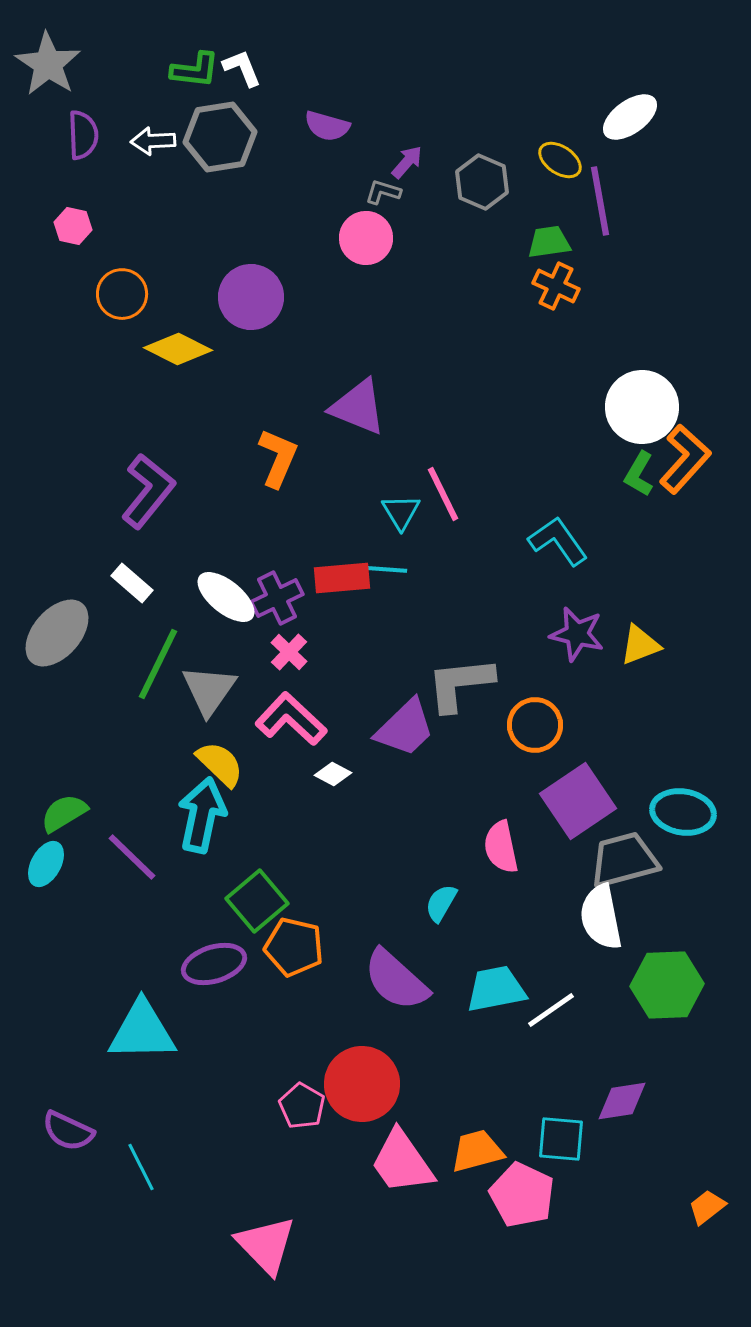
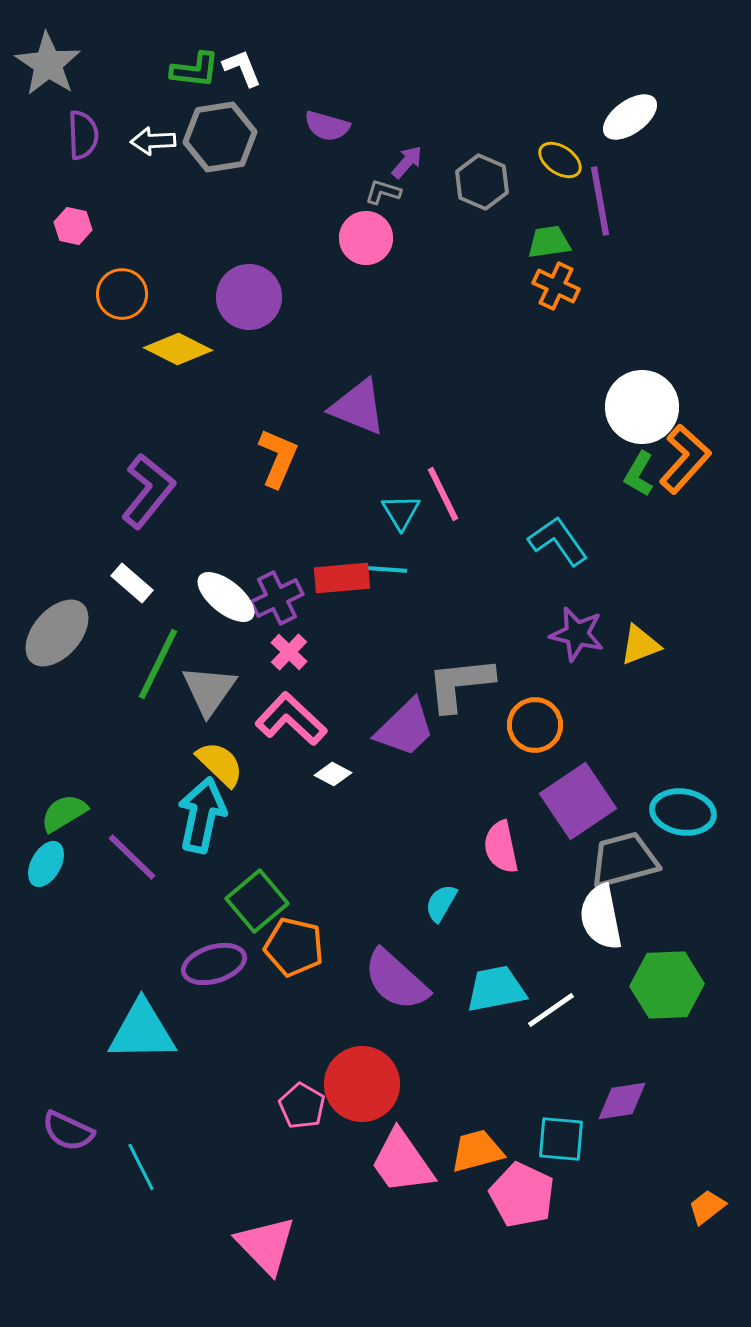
purple circle at (251, 297): moved 2 px left
